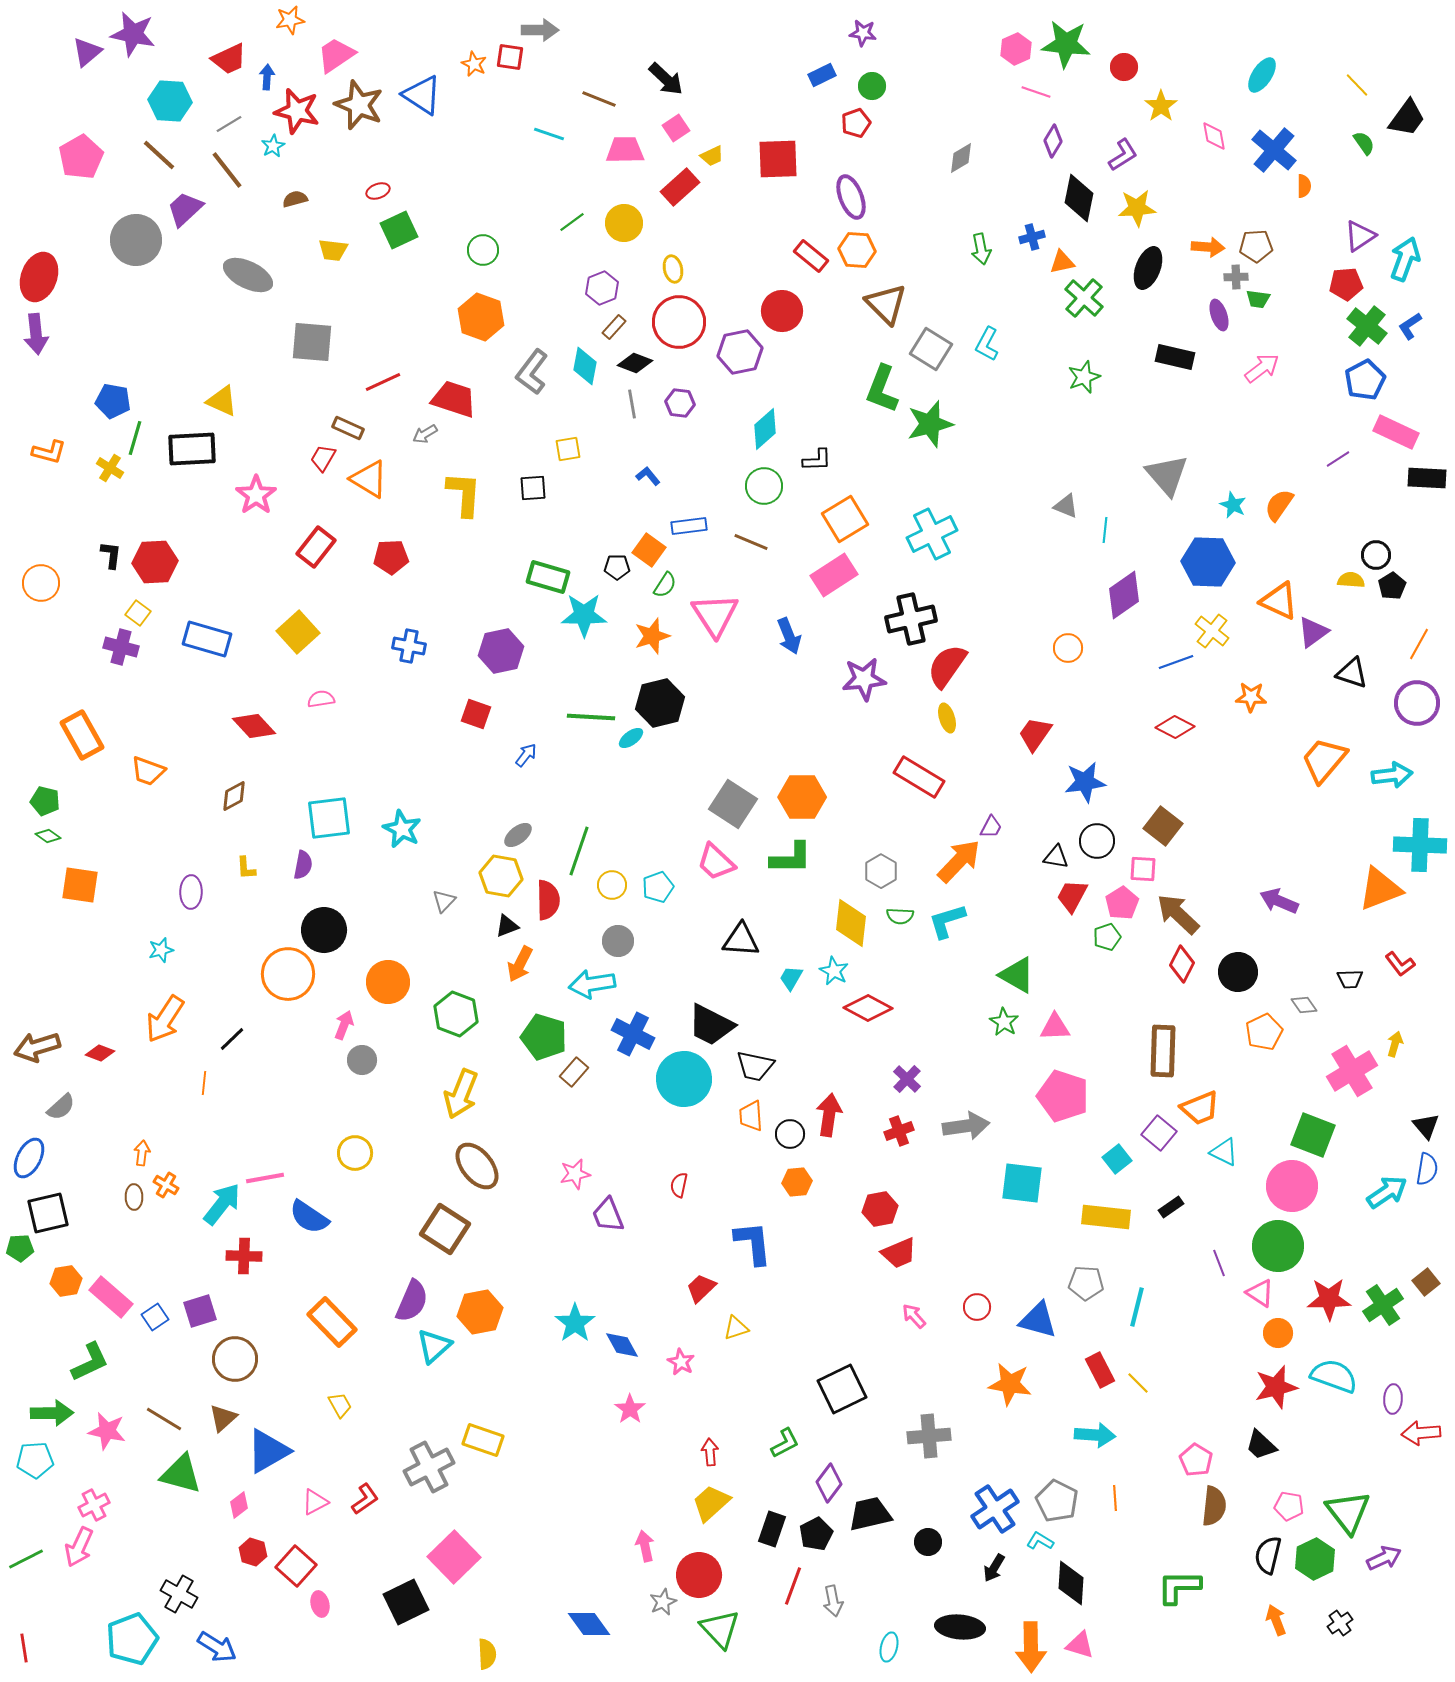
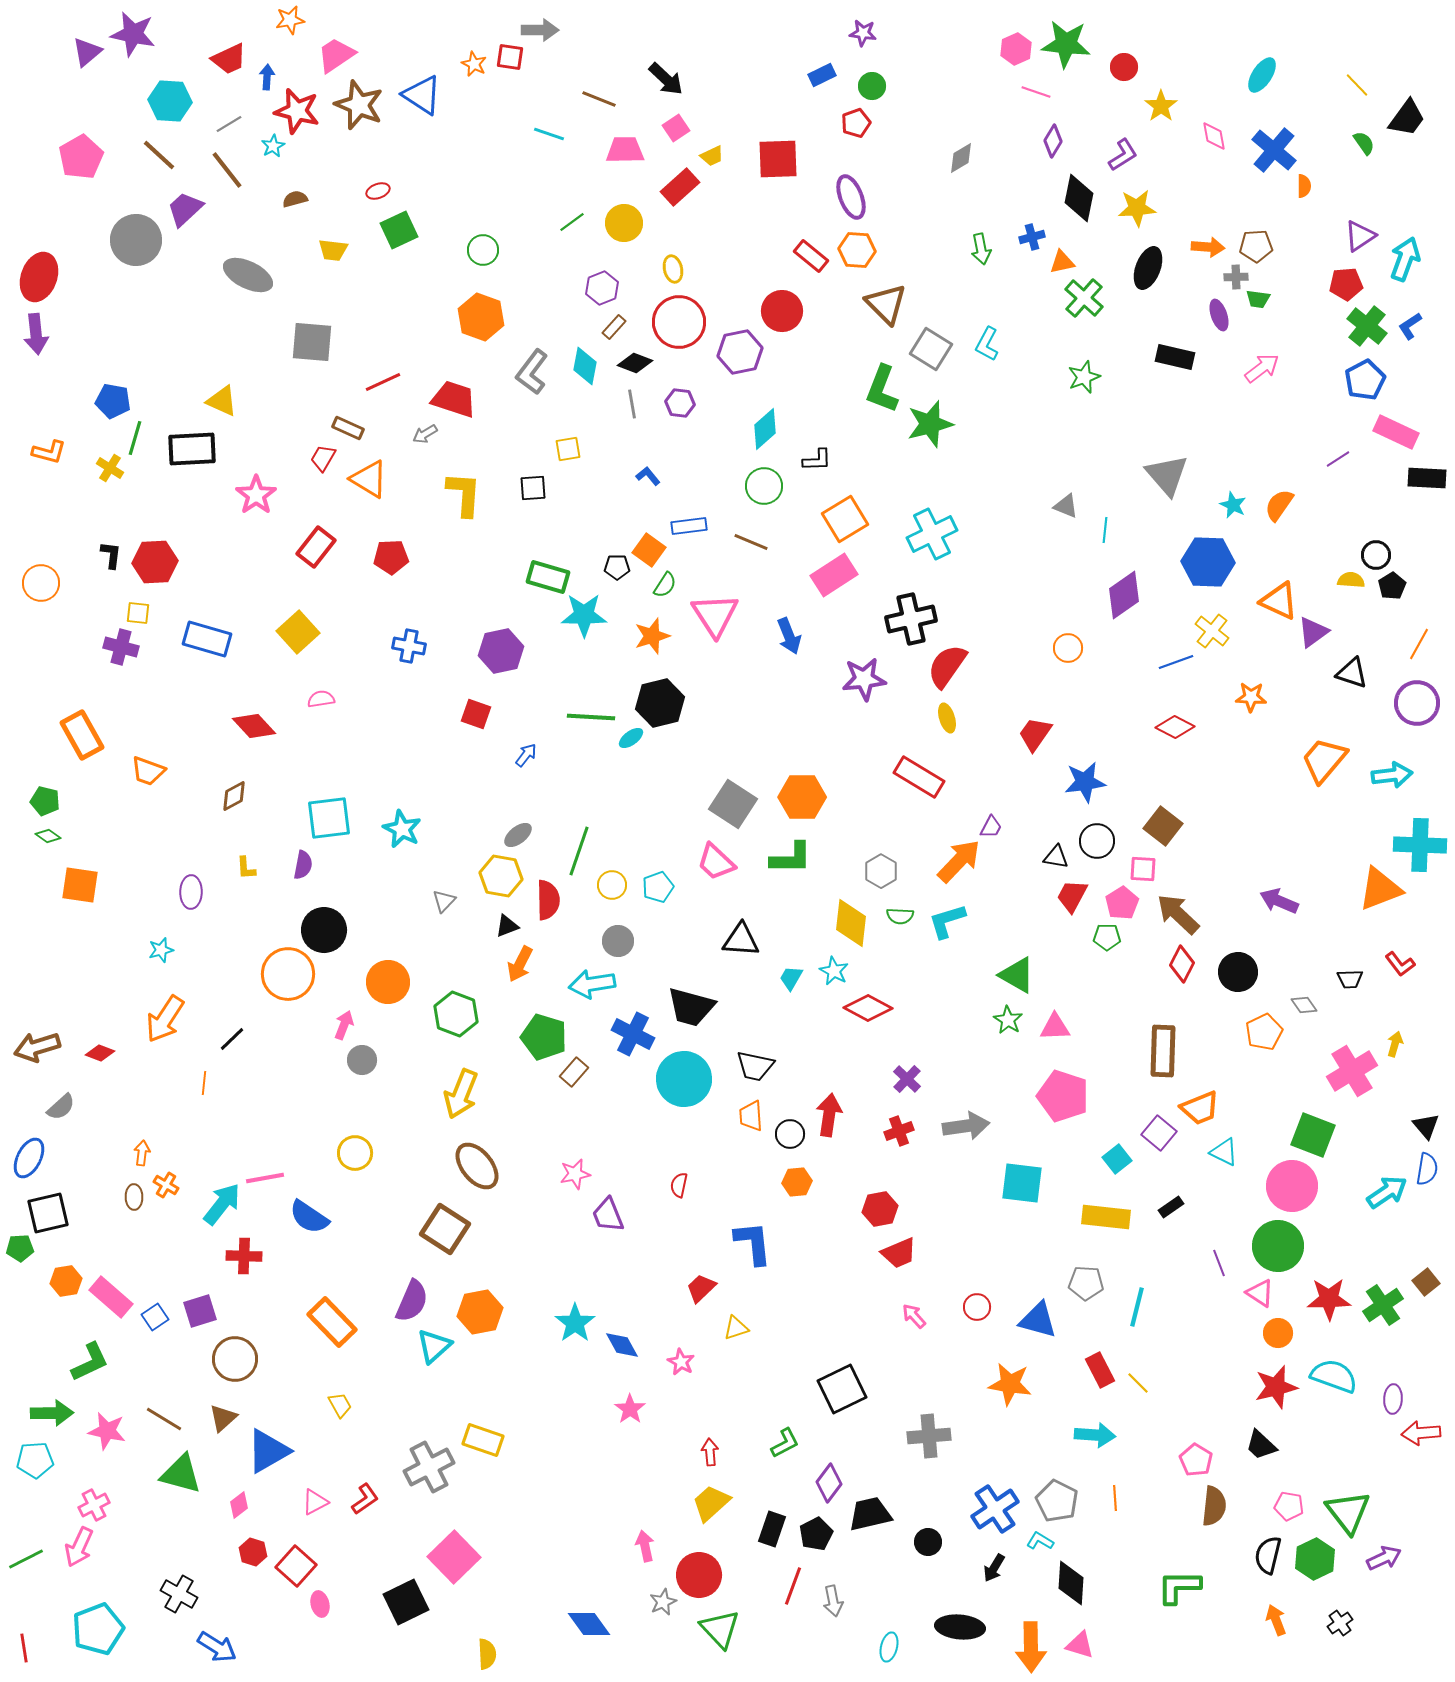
yellow square at (138, 613): rotated 30 degrees counterclockwise
green pentagon at (1107, 937): rotated 20 degrees clockwise
green star at (1004, 1022): moved 4 px right, 2 px up
black trapezoid at (711, 1025): moved 20 px left, 18 px up; rotated 12 degrees counterclockwise
cyan pentagon at (132, 1639): moved 34 px left, 10 px up
